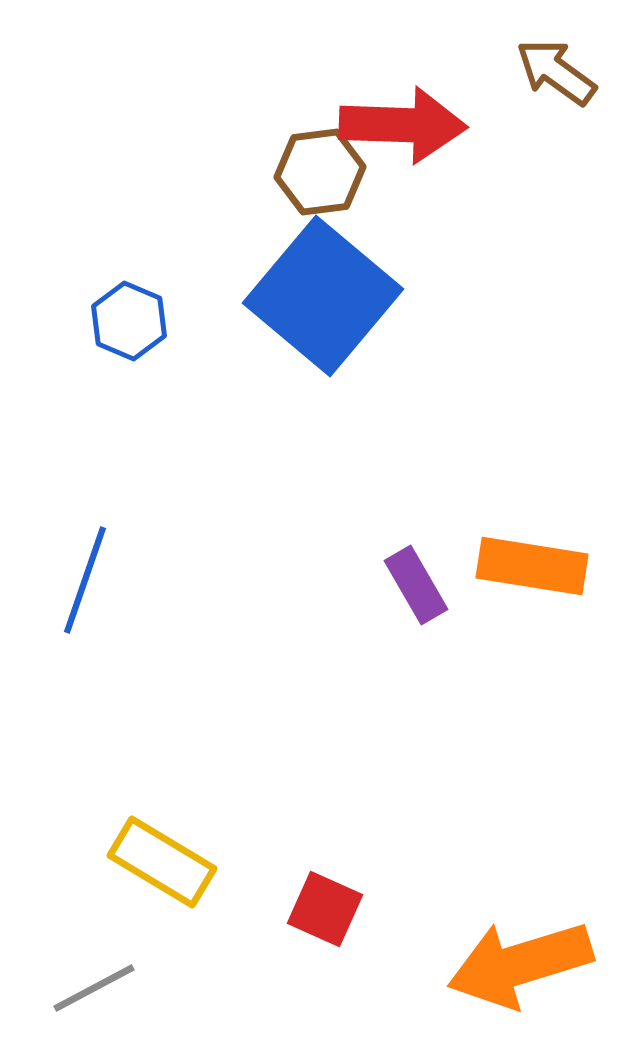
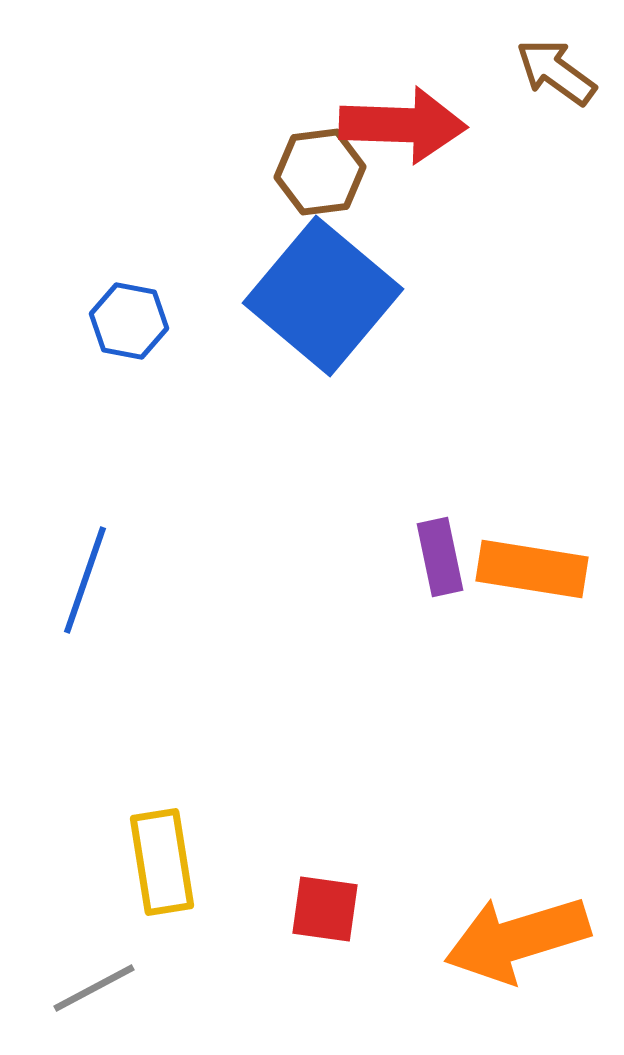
blue hexagon: rotated 12 degrees counterclockwise
orange rectangle: moved 3 px down
purple rectangle: moved 24 px right, 28 px up; rotated 18 degrees clockwise
yellow rectangle: rotated 50 degrees clockwise
red square: rotated 16 degrees counterclockwise
orange arrow: moved 3 px left, 25 px up
